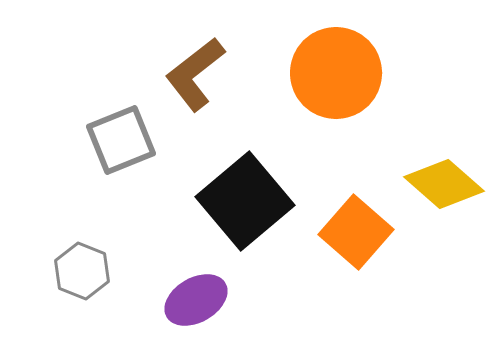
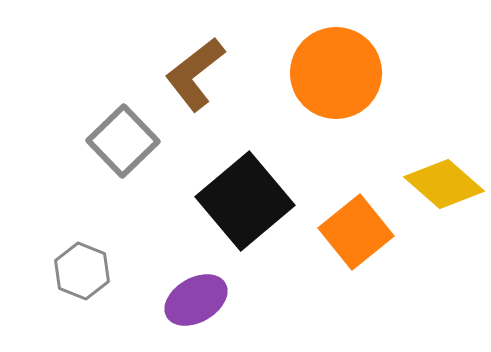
gray square: moved 2 px right, 1 px down; rotated 22 degrees counterclockwise
orange square: rotated 10 degrees clockwise
